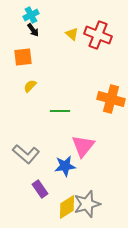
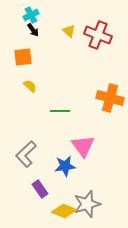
yellow triangle: moved 3 px left, 3 px up
yellow semicircle: rotated 88 degrees clockwise
orange cross: moved 1 px left, 1 px up
pink triangle: rotated 15 degrees counterclockwise
gray L-shape: rotated 96 degrees clockwise
yellow diamond: moved 3 px left, 4 px down; rotated 55 degrees clockwise
